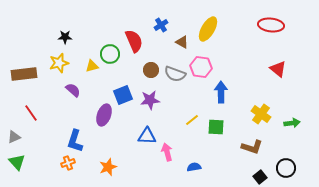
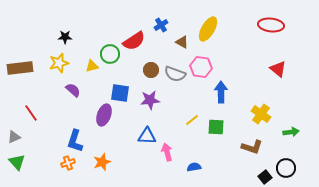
red semicircle: rotated 80 degrees clockwise
brown rectangle: moved 4 px left, 6 px up
blue square: moved 3 px left, 2 px up; rotated 30 degrees clockwise
green arrow: moved 1 px left, 9 px down
orange star: moved 6 px left, 5 px up
black square: moved 5 px right
